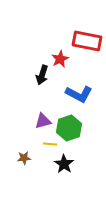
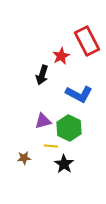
red rectangle: rotated 52 degrees clockwise
red star: moved 1 px right, 3 px up
green hexagon: rotated 15 degrees counterclockwise
yellow line: moved 1 px right, 2 px down
